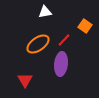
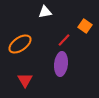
orange ellipse: moved 18 px left
